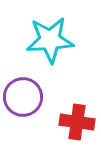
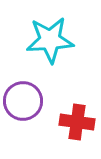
purple circle: moved 4 px down
